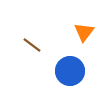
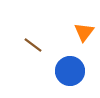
brown line: moved 1 px right
